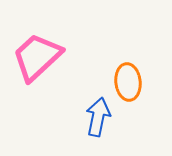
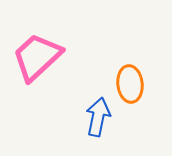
orange ellipse: moved 2 px right, 2 px down
